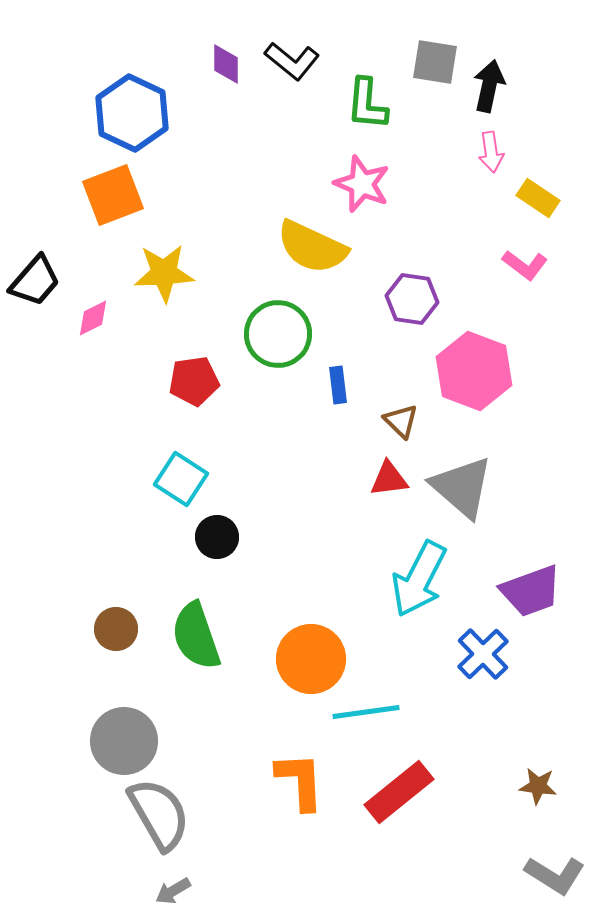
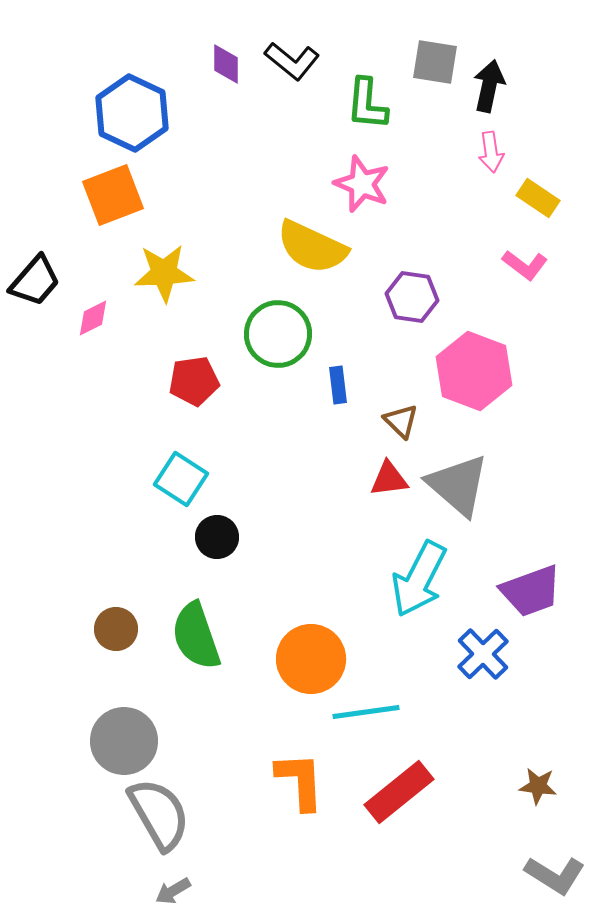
purple hexagon: moved 2 px up
gray triangle: moved 4 px left, 2 px up
